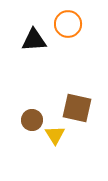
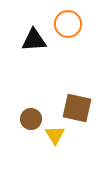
brown circle: moved 1 px left, 1 px up
